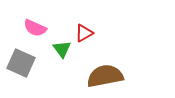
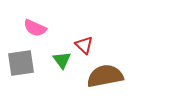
red triangle: moved 12 px down; rotated 48 degrees counterclockwise
green triangle: moved 11 px down
gray square: rotated 32 degrees counterclockwise
